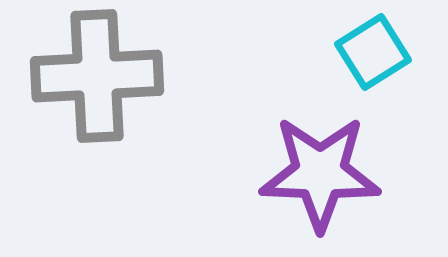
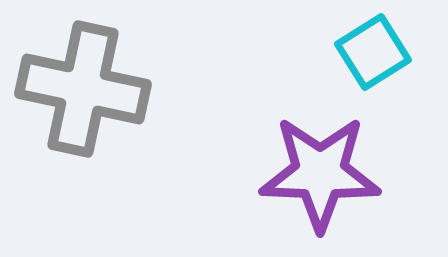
gray cross: moved 14 px left, 13 px down; rotated 15 degrees clockwise
